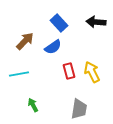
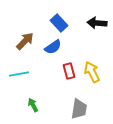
black arrow: moved 1 px right, 1 px down
